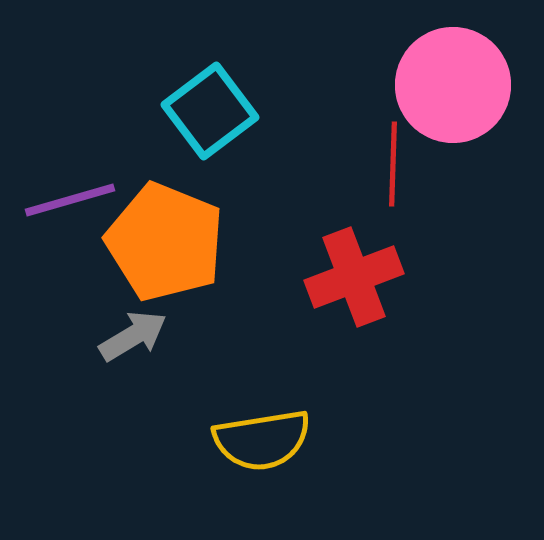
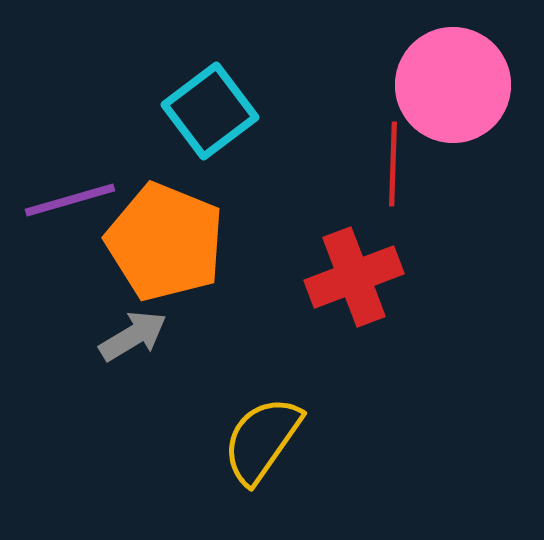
yellow semicircle: rotated 134 degrees clockwise
